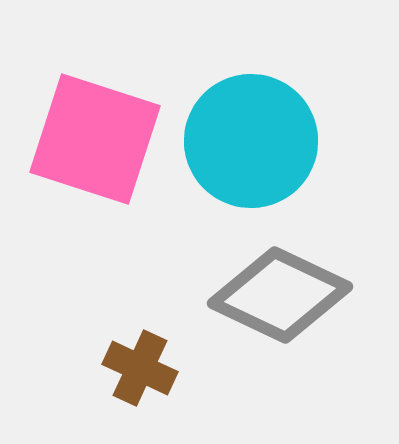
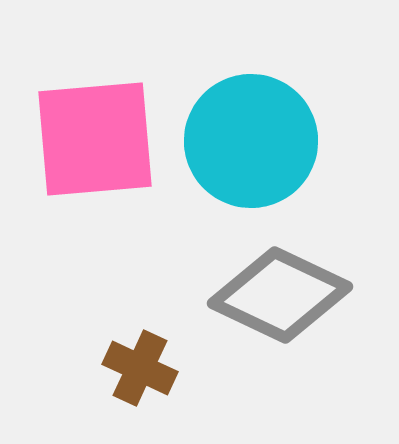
pink square: rotated 23 degrees counterclockwise
